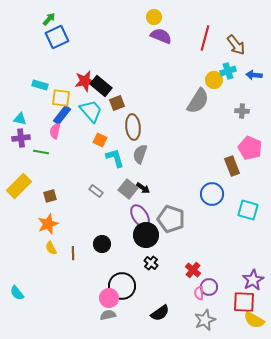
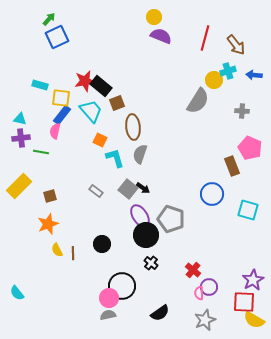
yellow semicircle at (51, 248): moved 6 px right, 2 px down
